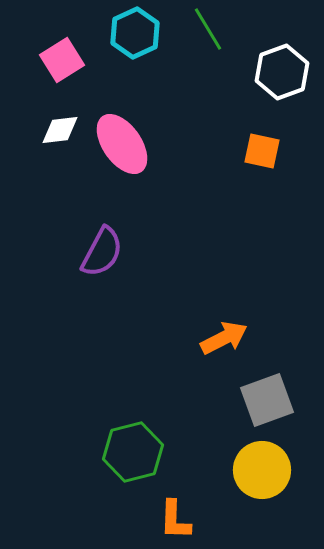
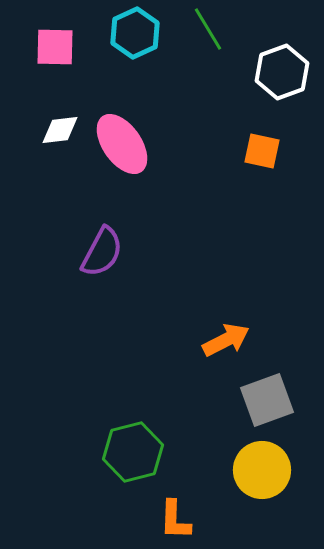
pink square: moved 7 px left, 13 px up; rotated 33 degrees clockwise
orange arrow: moved 2 px right, 2 px down
